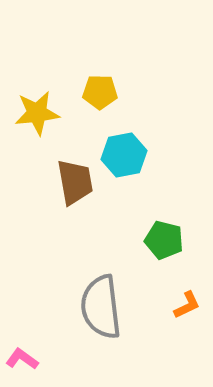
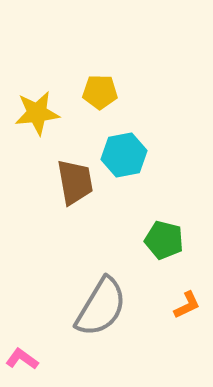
gray semicircle: rotated 142 degrees counterclockwise
